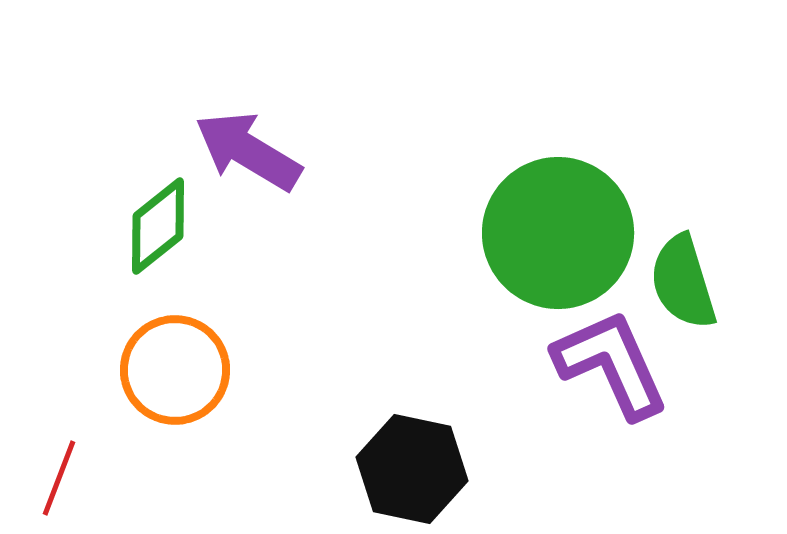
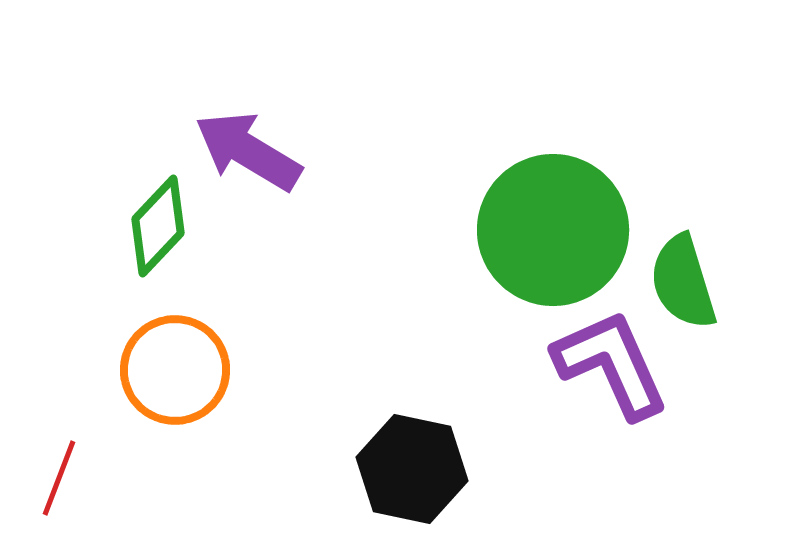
green diamond: rotated 8 degrees counterclockwise
green circle: moved 5 px left, 3 px up
